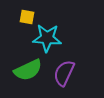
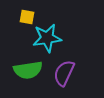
cyan star: rotated 12 degrees counterclockwise
green semicircle: rotated 16 degrees clockwise
